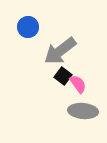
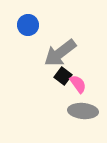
blue circle: moved 2 px up
gray arrow: moved 2 px down
